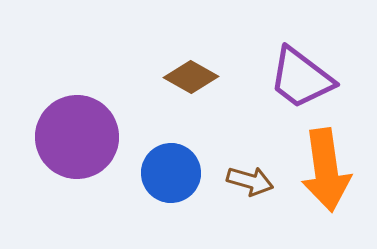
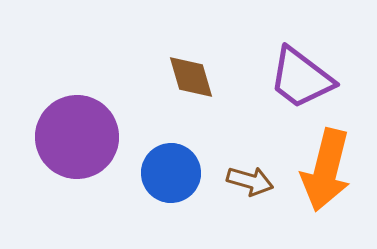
brown diamond: rotated 44 degrees clockwise
orange arrow: rotated 22 degrees clockwise
